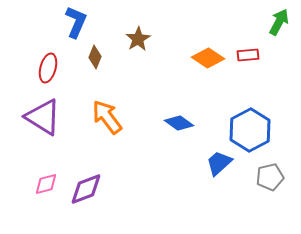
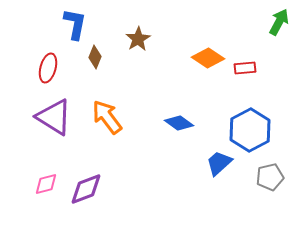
blue L-shape: moved 1 px left, 2 px down; rotated 12 degrees counterclockwise
red rectangle: moved 3 px left, 13 px down
purple triangle: moved 11 px right
